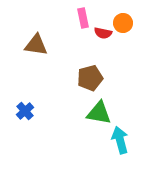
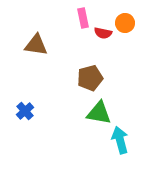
orange circle: moved 2 px right
